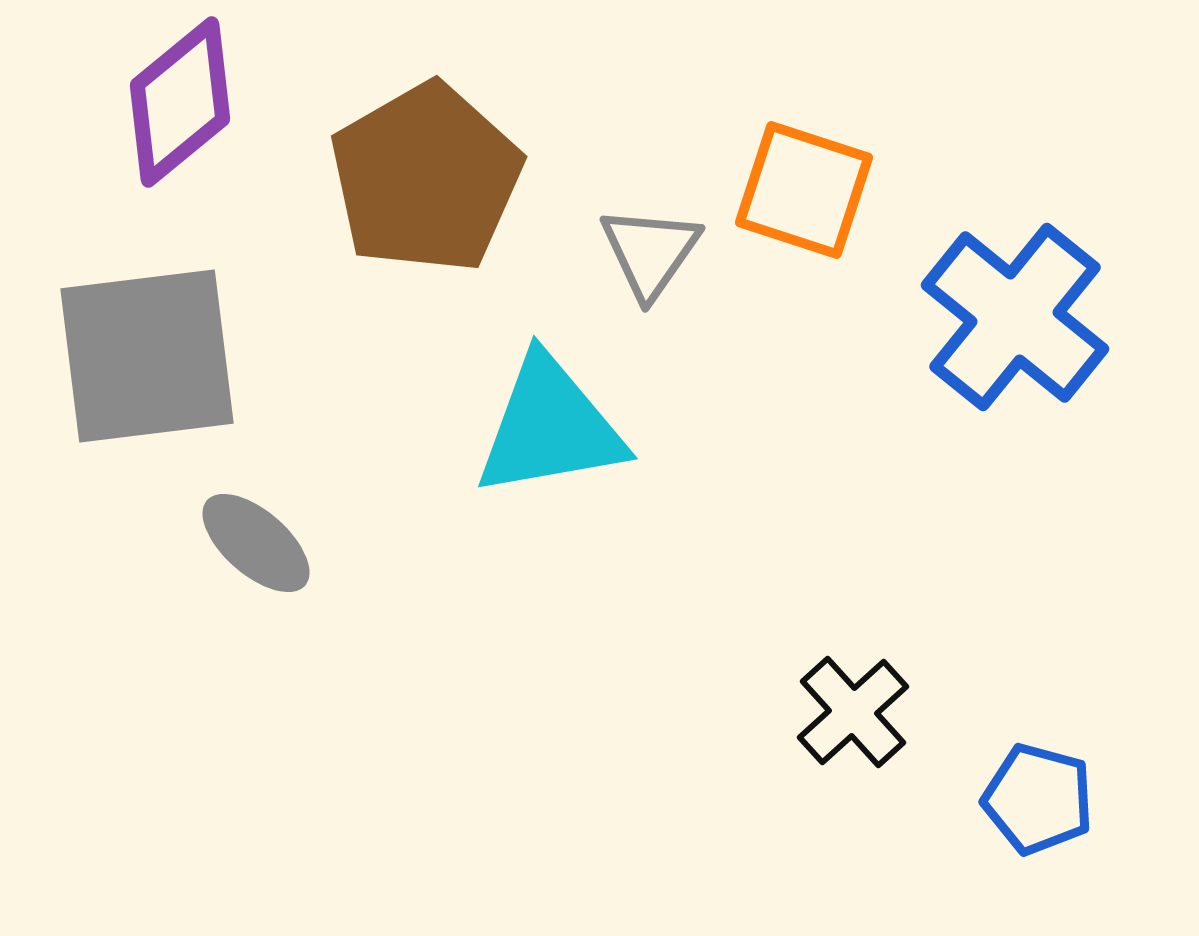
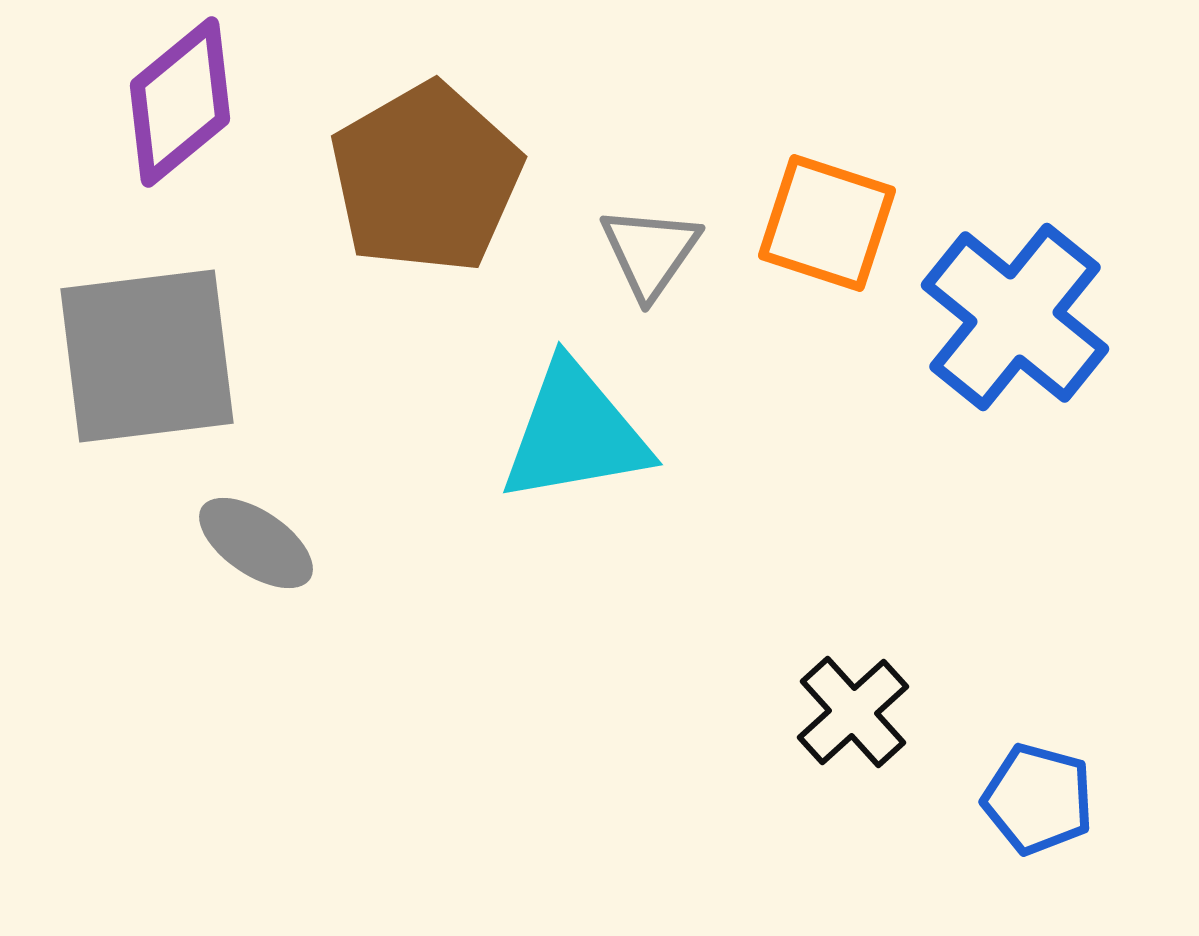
orange square: moved 23 px right, 33 px down
cyan triangle: moved 25 px right, 6 px down
gray ellipse: rotated 7 degrees counterclockwise
